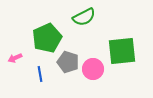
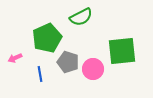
green semicircle: moved 3 px left
